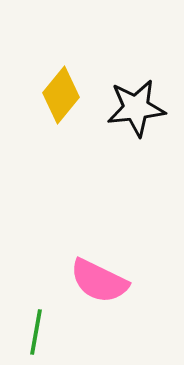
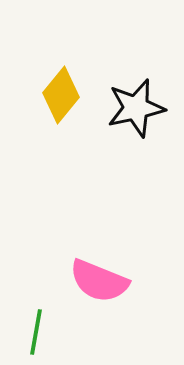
black star: rotated 6 degrees counterclockwise
pink semicircle: rotated 4 degrees counterclockwise
